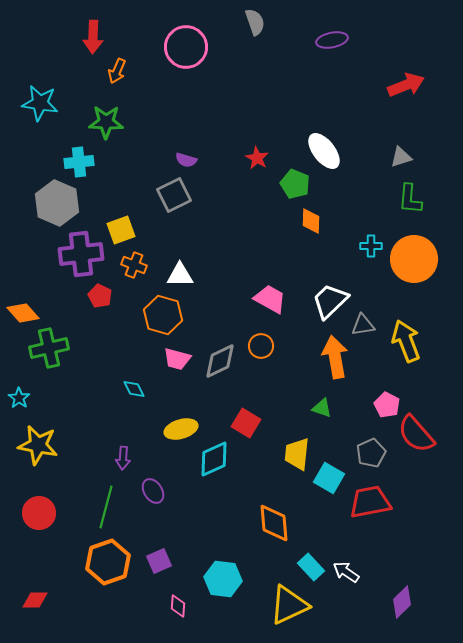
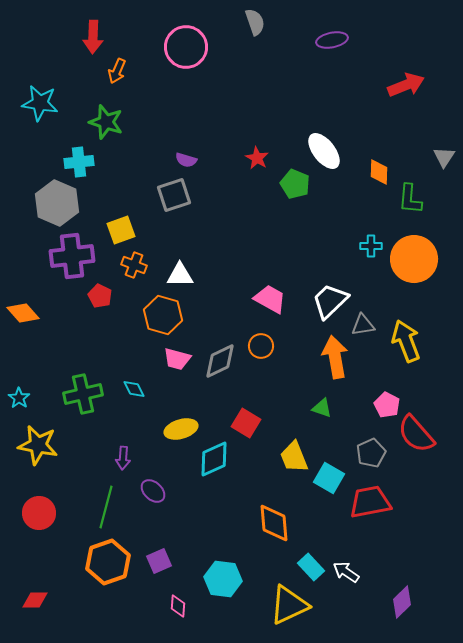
green star at (106, 122): rotated 16 degrees clockwise
gray triangle at (401, 157): moved 43 px right; rotated 40 degrees counterclockwise
gray square at (174, 195): rotated 8 degrees clockwise
orange diamond at (311, 221): moved 68 px right, 49 px up
purple cross at (81, 254): moved 9 px left, 2 px down
green cross at (49, 348): moved 34 px right, 46 px down
yellow trapezoid at (297, 454): moved 3 px left, 3 px down; rotated 28 degrees counterclockwise
purple ellipse at (153, 491): rotated 15 degrees counterclockwise
